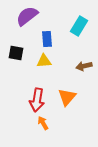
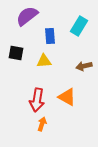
blue rectangle: moved 3 px right, 3 px up
orange triangle: rotated 42 degrees counterclockwise
orange arrow: moved 1 px left, 1 px down; rotated 48 degrees clockwise
